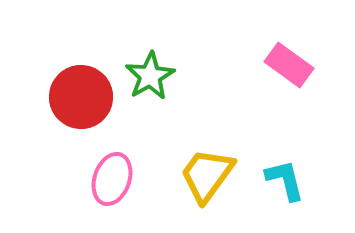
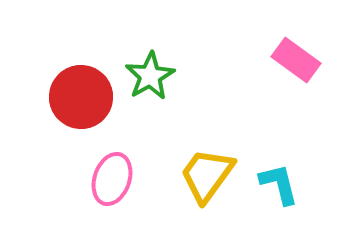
pink rectangle: moved 7 px right, 5 px up
cyan L-shape: moved 6 px left, 4 px down
